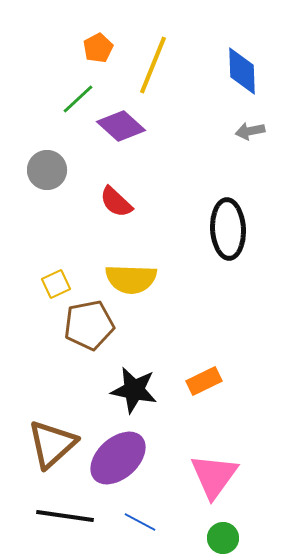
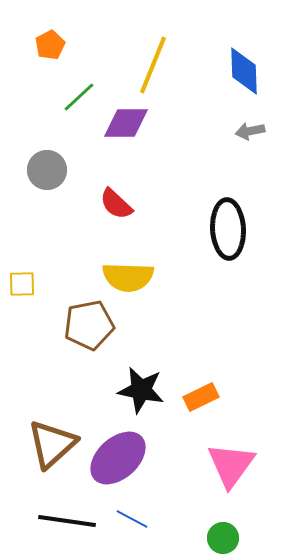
orange pentagon: moved 48 px left, 3 px up
blue diamond: moved 2 px right
green line: moved 1 px right, 2 px up
purple diamond: moved 5 px right, 3 px up; rotated 42 degrees counterclockwise
red semicircle: moved 2 px down
yellow semicircle: moved 3 px left, 2 px up
yellow square: moved 34 px left; rotated 24 degrees clockwise
orange rectangle: moved 3 px left, 16 px down
black star: moved 7 px right
pink triangle: moved 17 px right, 11 px up
black line: moved 2 px right, 5 px down
blue line: moved 8 px left, 3 px up
